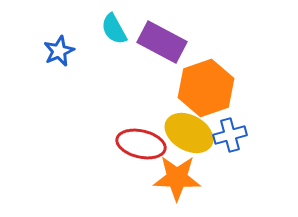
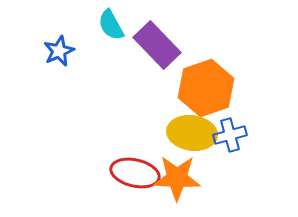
cyan semicircle: moved 3 px left, 4 px up
purple rectangle: moved 5 px left, 3 px down; rotated 18 degrees clockwise
yellow ellipse: moved 3 px right; rotated 21 degrees counterclockwise
red ellipse: moved 6 px left, 29 px down
